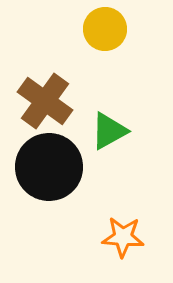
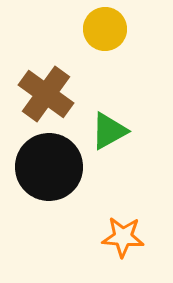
brown cross: moved 1 px right, 7 px up
